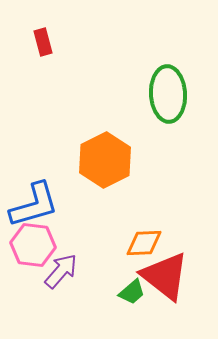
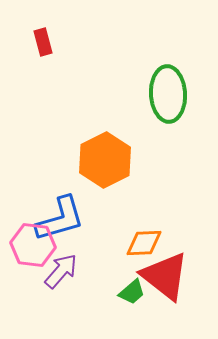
blue L-shape: moved 26 px right, 14 px down
